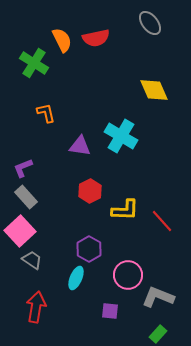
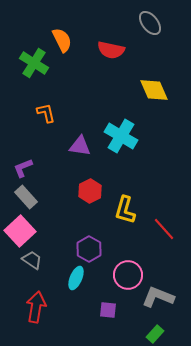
red semicircle: moved 15 px right, 12 px down; rotated 24 degrees clockwise
yellow L-shape: rotated 104 degrees clockwise
red line: moved 2 px right, 8 px down
purple square: moved 2 px left, 1 px up
green rectangle: moved 3 px left
